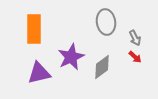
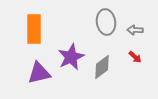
gray arrow: moved 8 px up; rotated 119 degrees clockwise
